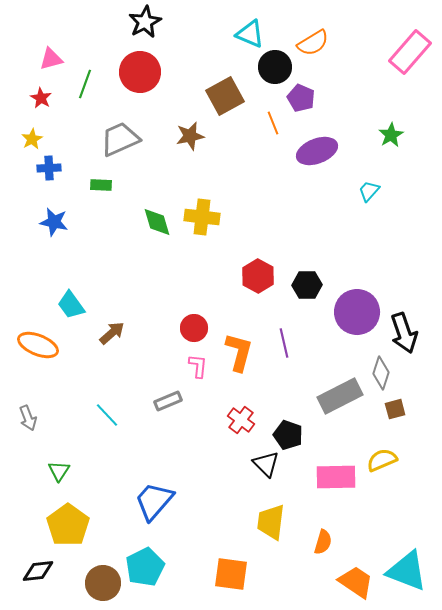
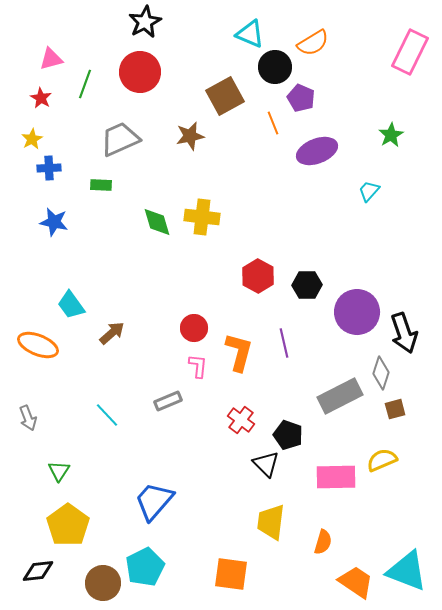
pink rectangle at (410, 52): rotated 15 degrees counterclockwise
